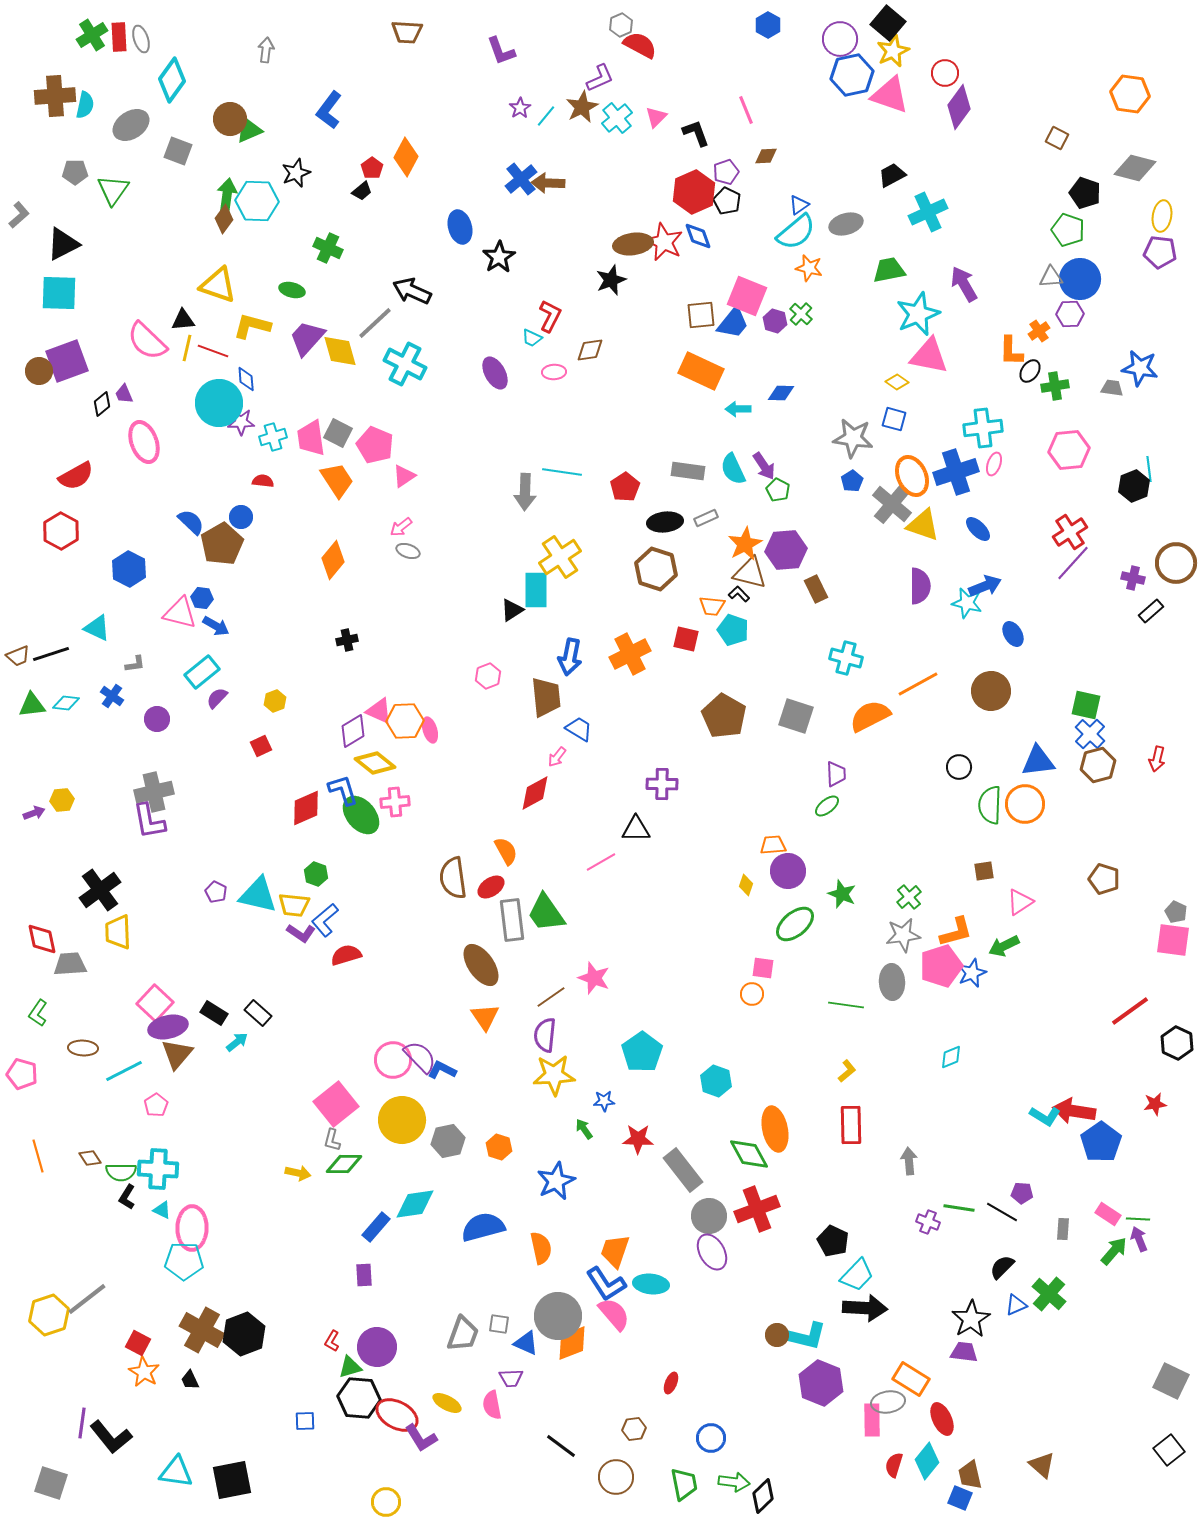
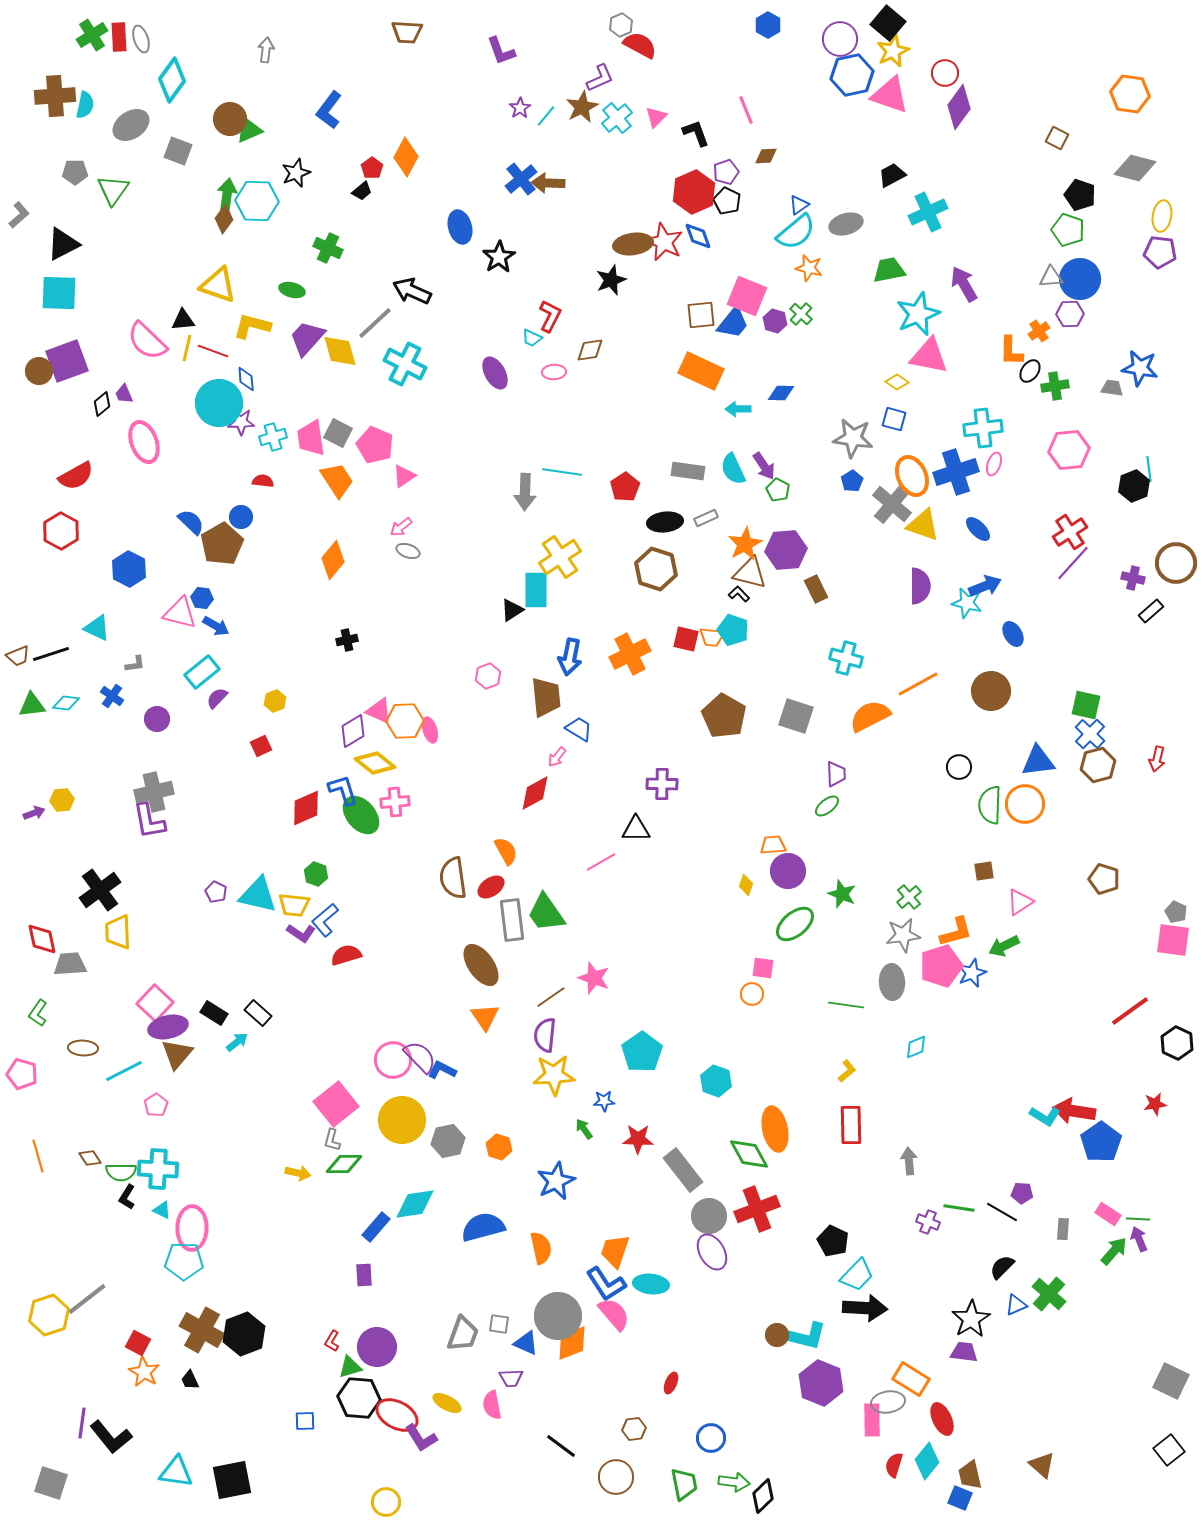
black pentagon at (1085, 193): moved 5 px left, 2 px down
orange trapezoid at (712, 606): moved 31 px down
cyan diamond at (951, 1057): moved 35 px left, 10 px up
